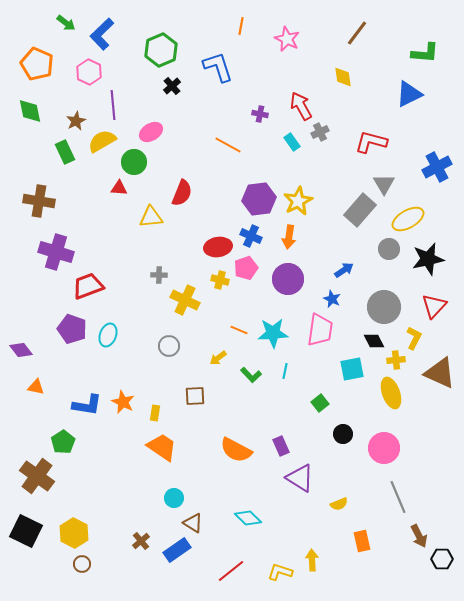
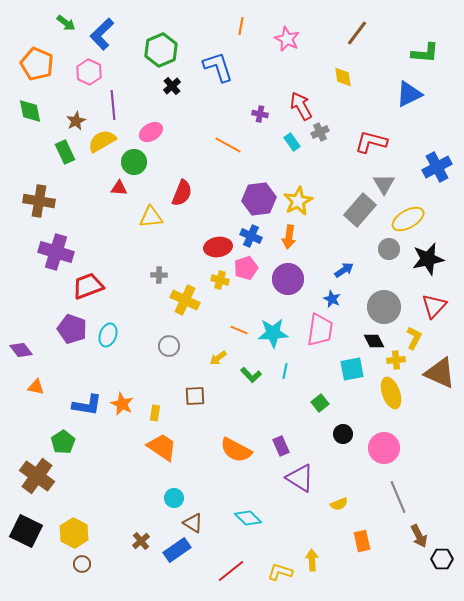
orange star at (123, 402): moved 1 px left, 2 px down
